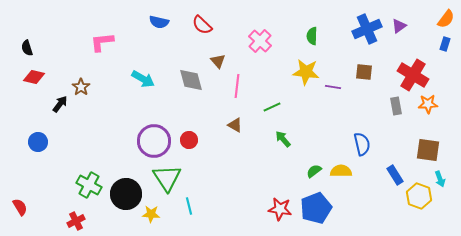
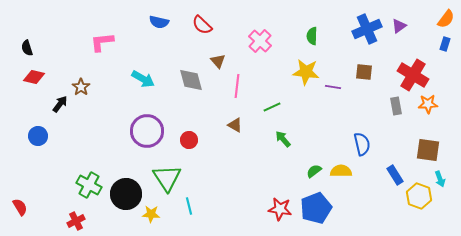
purple circle at (154, 141): moved 7 px left, 10 px up
blue circle at (38, 142): moved 6 px up
